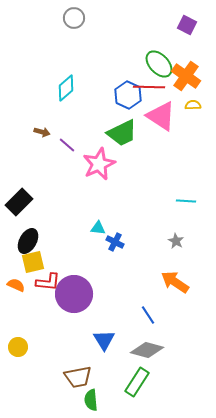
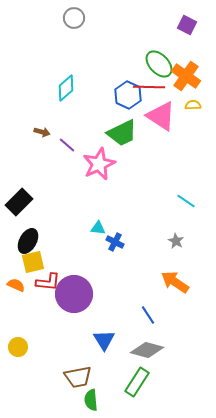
cyan line: rotated 30 degrees clockwise
